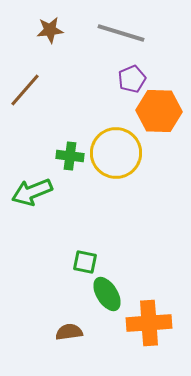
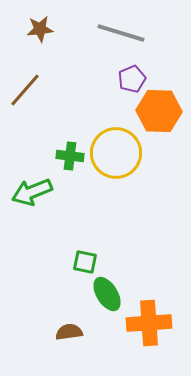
brown star: moved 10 px left, 1 px up
